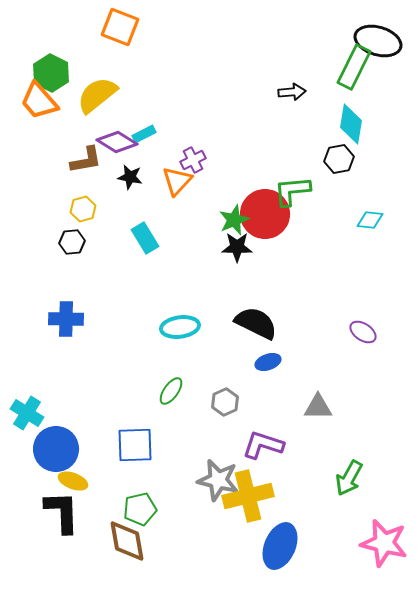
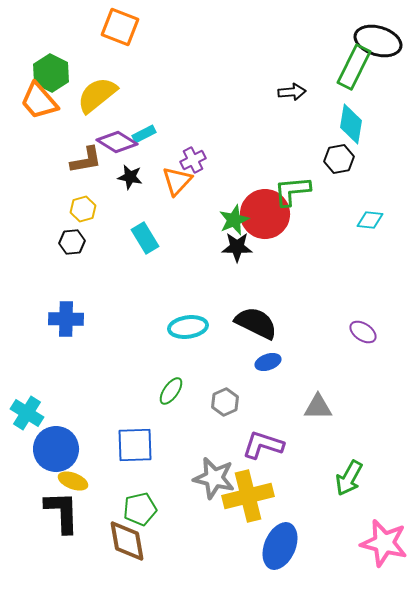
cyan ellipse at (180, 327): moved 8 px right
gray star at (218, 480): moved 4 px left, 2 px up
